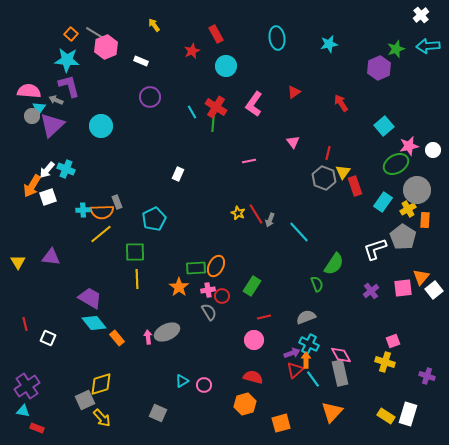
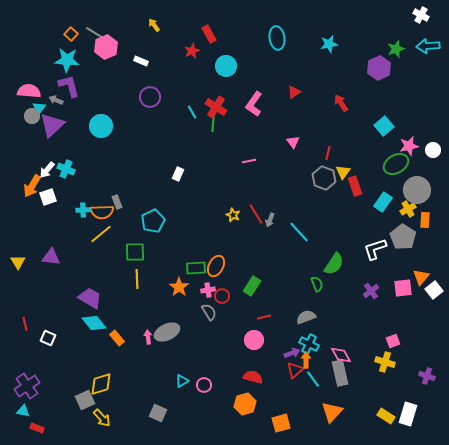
white cross at (421, 15): rotated 21 degrees counterclockwise
red rectangle at (216, 34): moved 7 px left
yellow star at (238, 213): moved 5 px left, 2 px down
cyan pentagon at (154, 219): moved 1 px left, 2 px down
